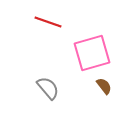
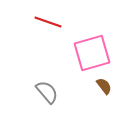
gray semicircle: moved 1 px left, 4 px down
